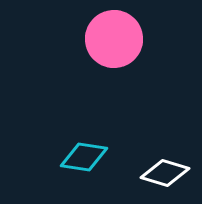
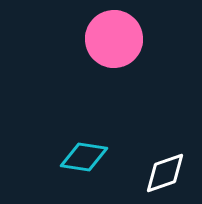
white diamond: rotated 36 degrees counterclockwise
